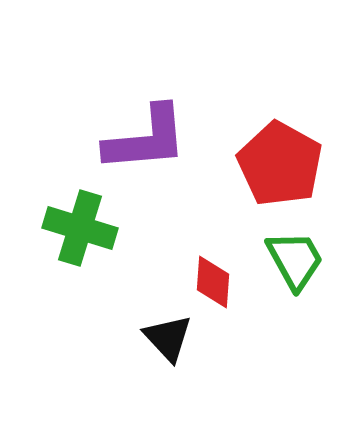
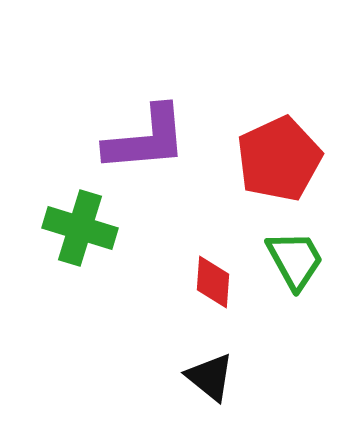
red pentagon: moved 1 px left, 5 px up; rotated 18 degrees clockwise
black triangle: moved 42 px right, 39 px down; rotated 8 degrees counterclockwise
